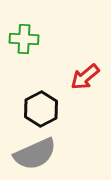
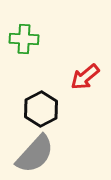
gray semicircle: rotated 24 degrees counterclockwise
